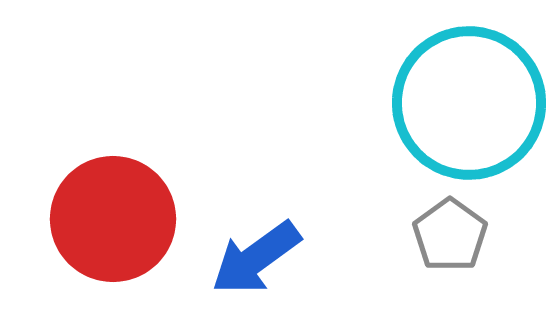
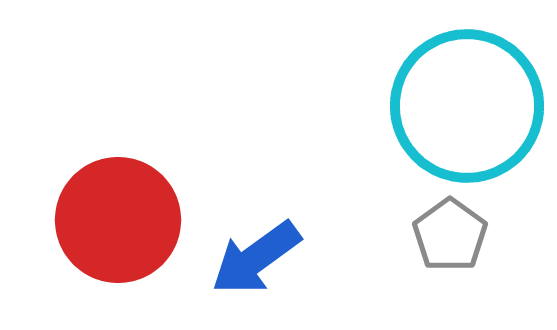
cyan circle: moved 2 px left, 3 px down
red circle: moved 5 px right, 1 px down
